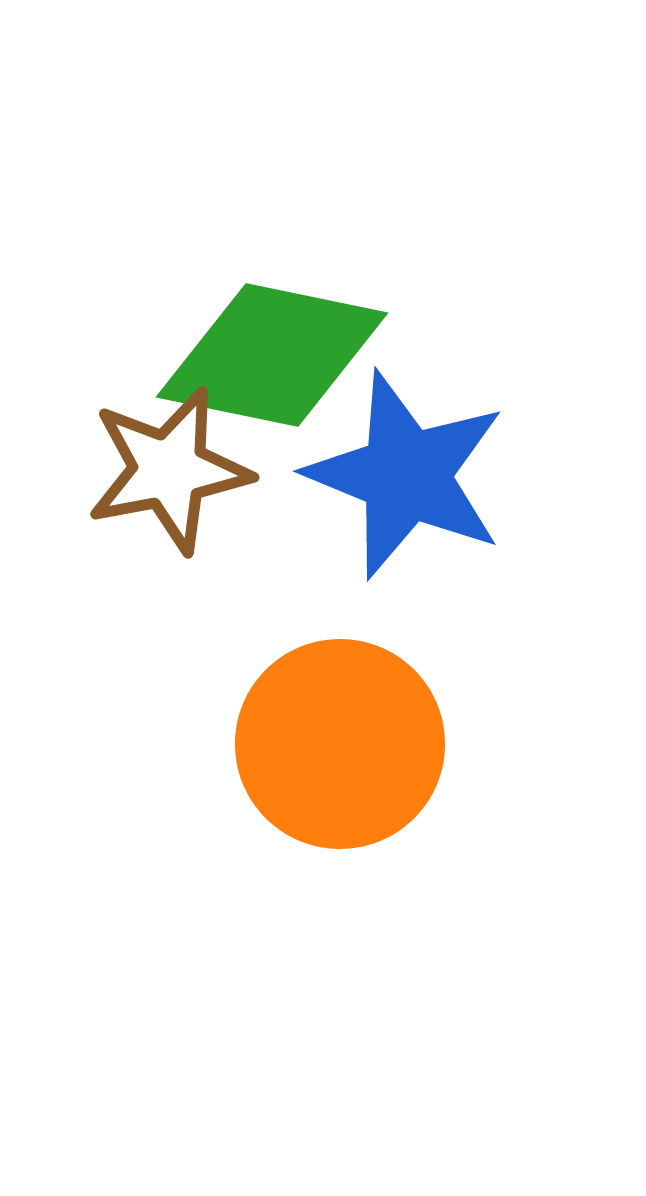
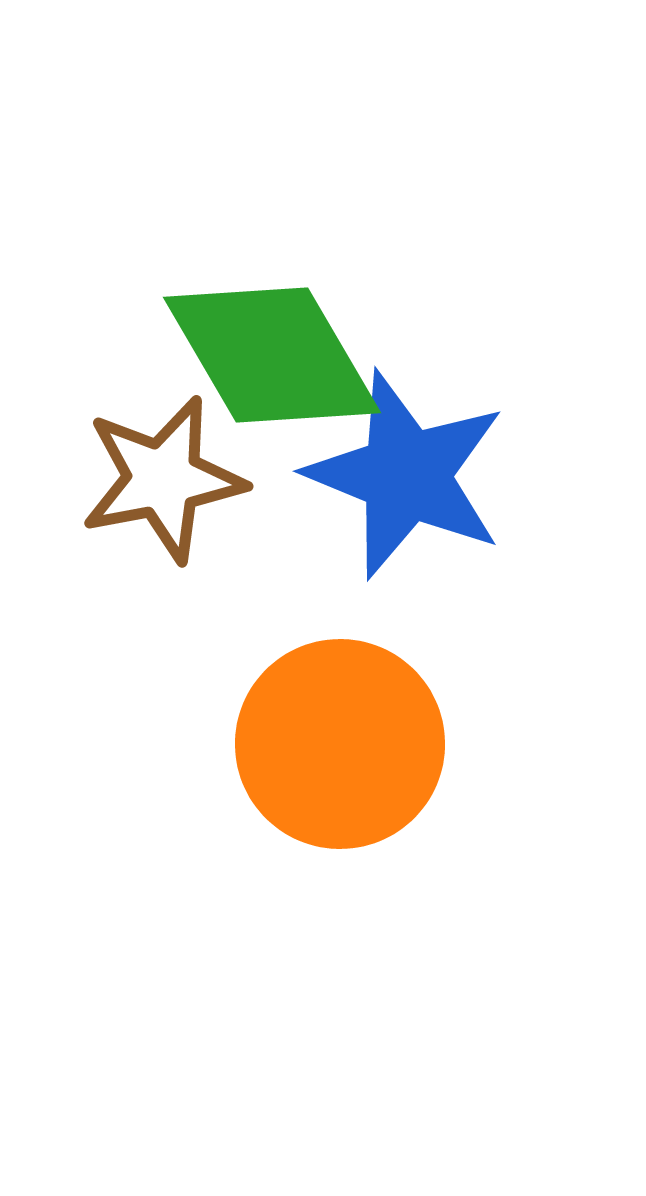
green diamond: rotated 48 degrees clockwise
brown star: moved 6 px left, 9 px down
